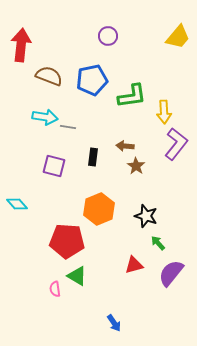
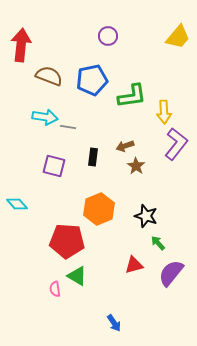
brown arrow: rotated 24 degrees counterclockwise
